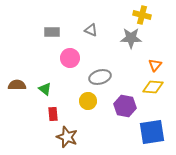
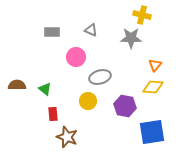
pink circle: moved 6 px right, 1 px up
